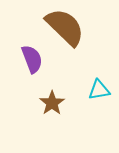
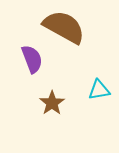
brown semicircle: moved 1 px left; rotated 15 degrees counterclockwise
